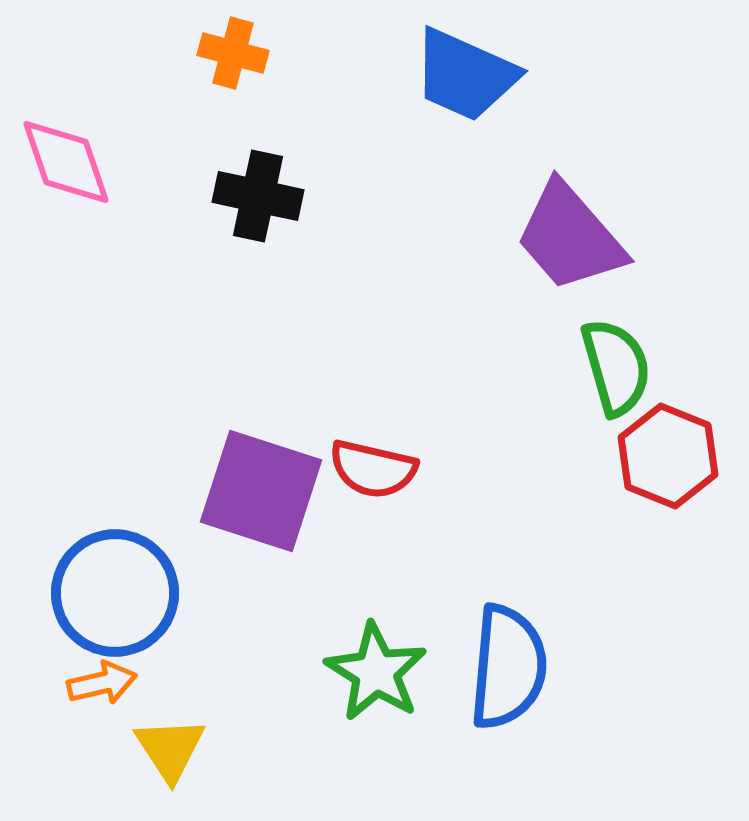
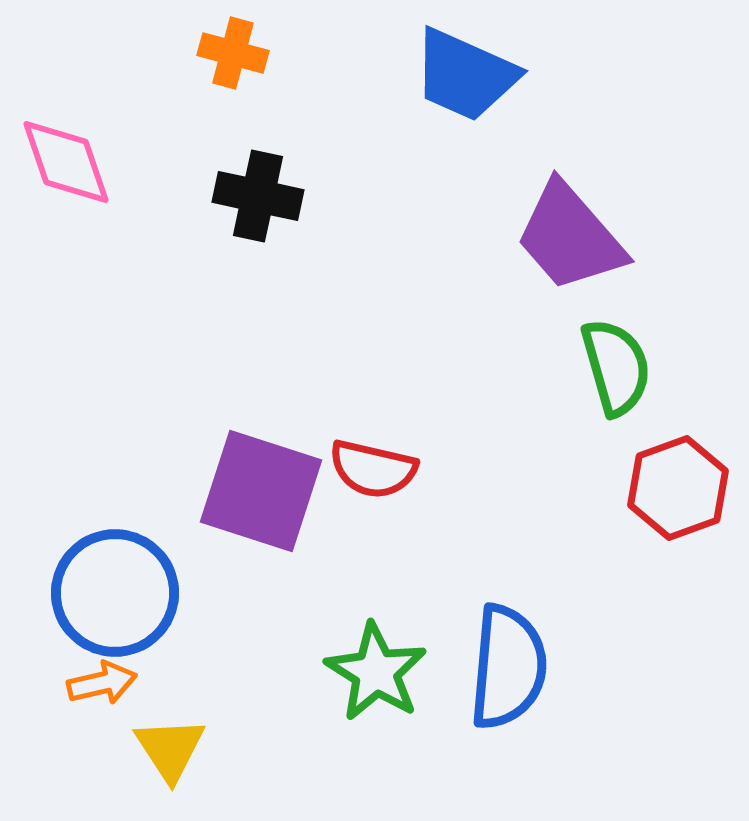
red hexagon: moved 10 px right, 32 px down; rotated 18 degrees clockwise
